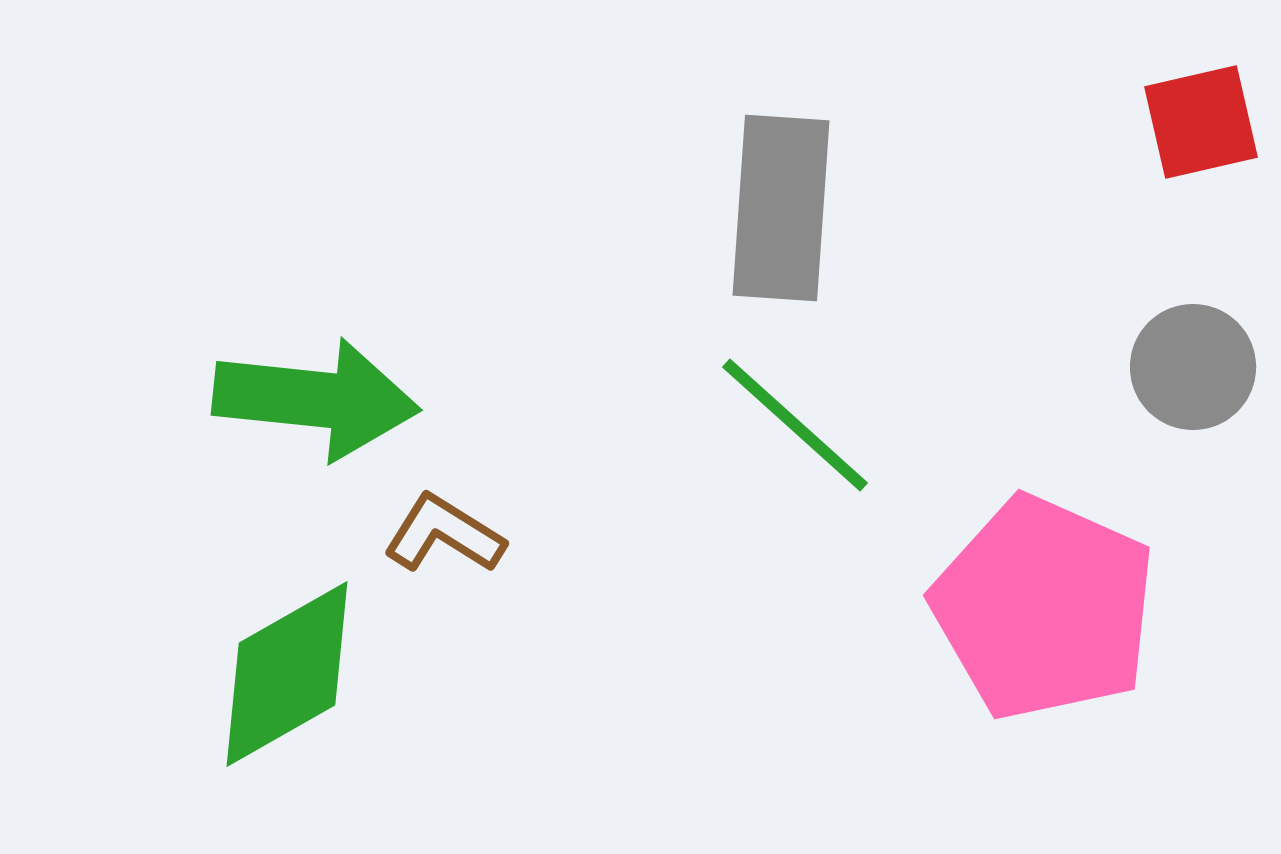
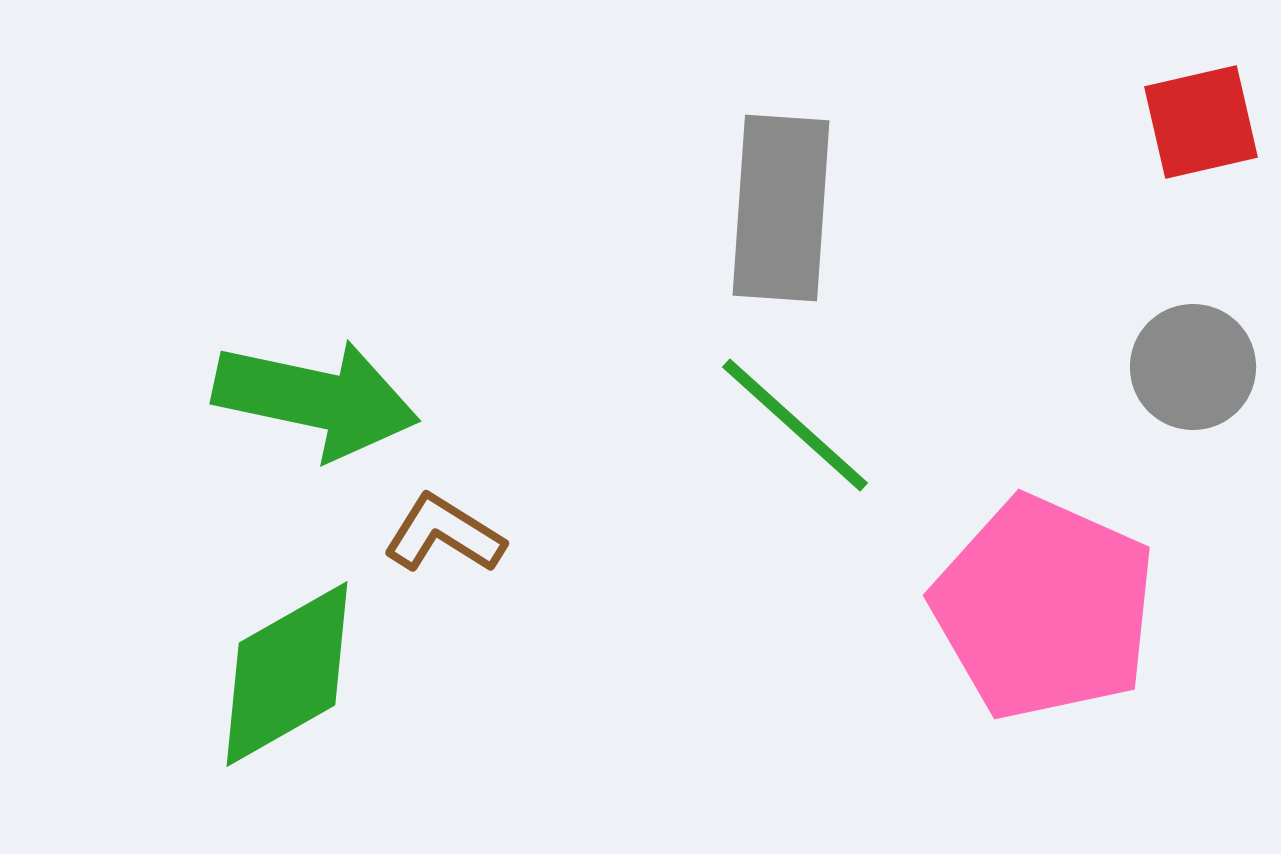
green arrow: rotated 6 degrees clockwise
